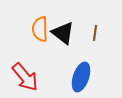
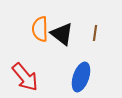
black triangle: moved 1 px left, 1 px down
